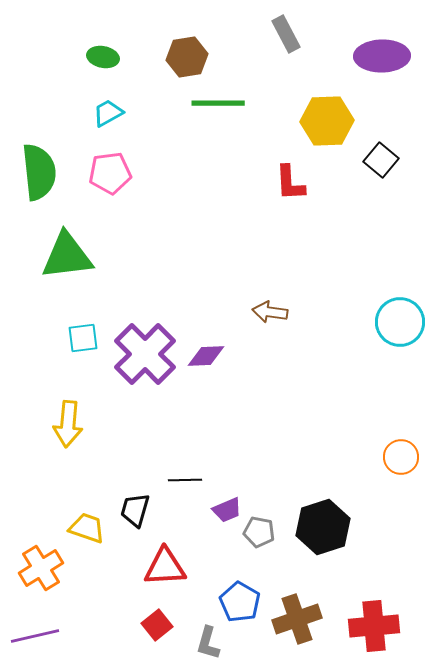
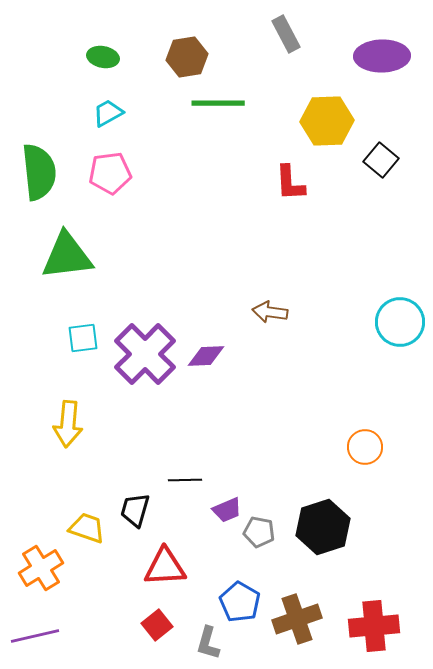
orange circle: moved 36 px left, 10 px up
